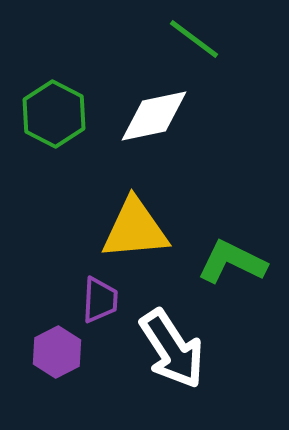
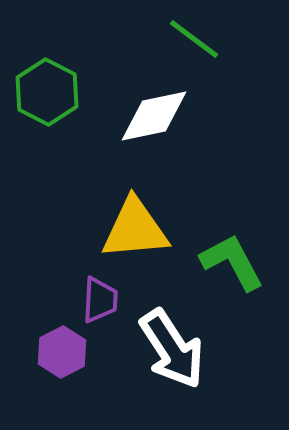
green hexagon: moved 7 px left, 22 px up
green L-shape: rotated 36 degrees clockwise
purple hexagon: moved 5 px right
